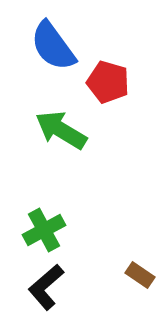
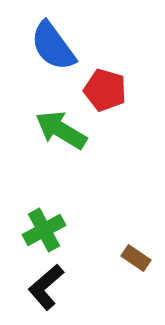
red pentagon: moved 3 px left, 8 px down
brown rectangle: moved 4 px left, 17 px up
